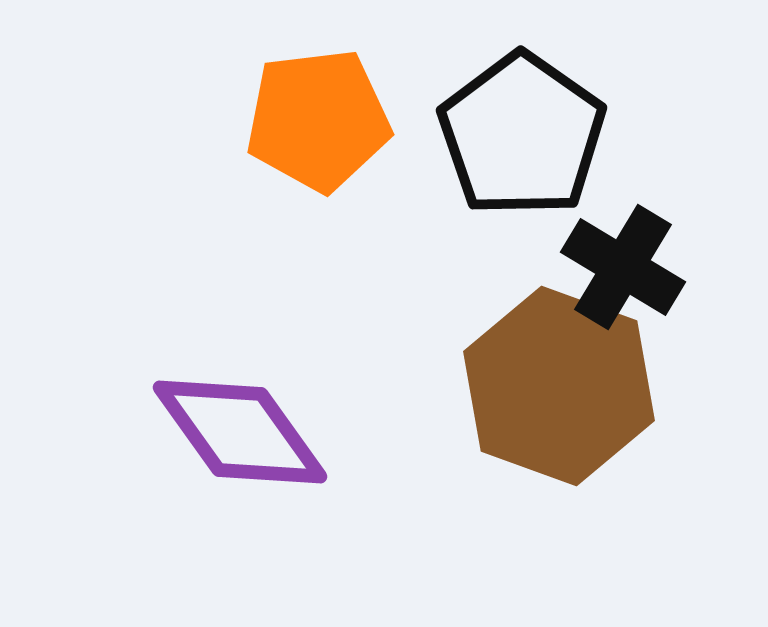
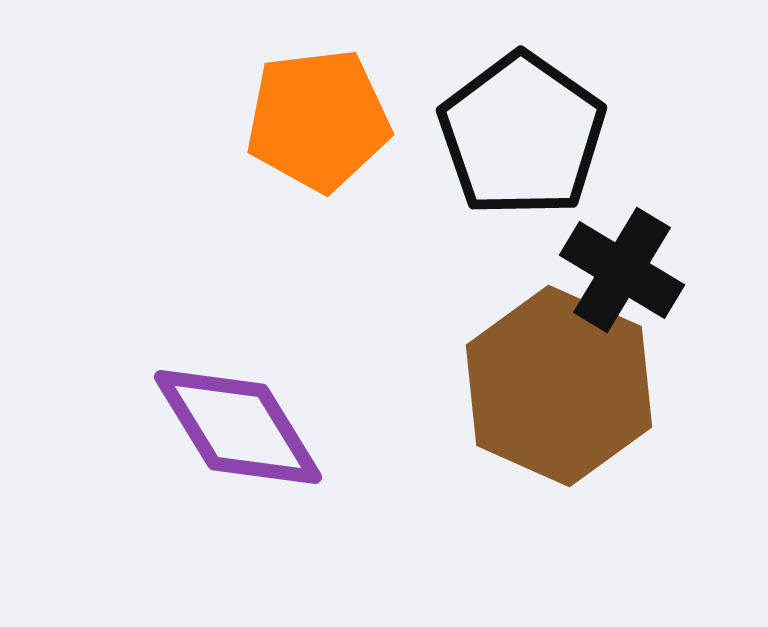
black cross: moved 1 px left, 3 px down
brown hexagon: rotated 4 degrees clockwise
purple diamond: moved 2 px left, 5 px up; rotated 4 degrees clockwise
